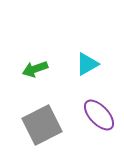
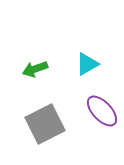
purple ellipse: moved 3 px right, 4 px up
gray square: moved 3 px right, 1 px up
